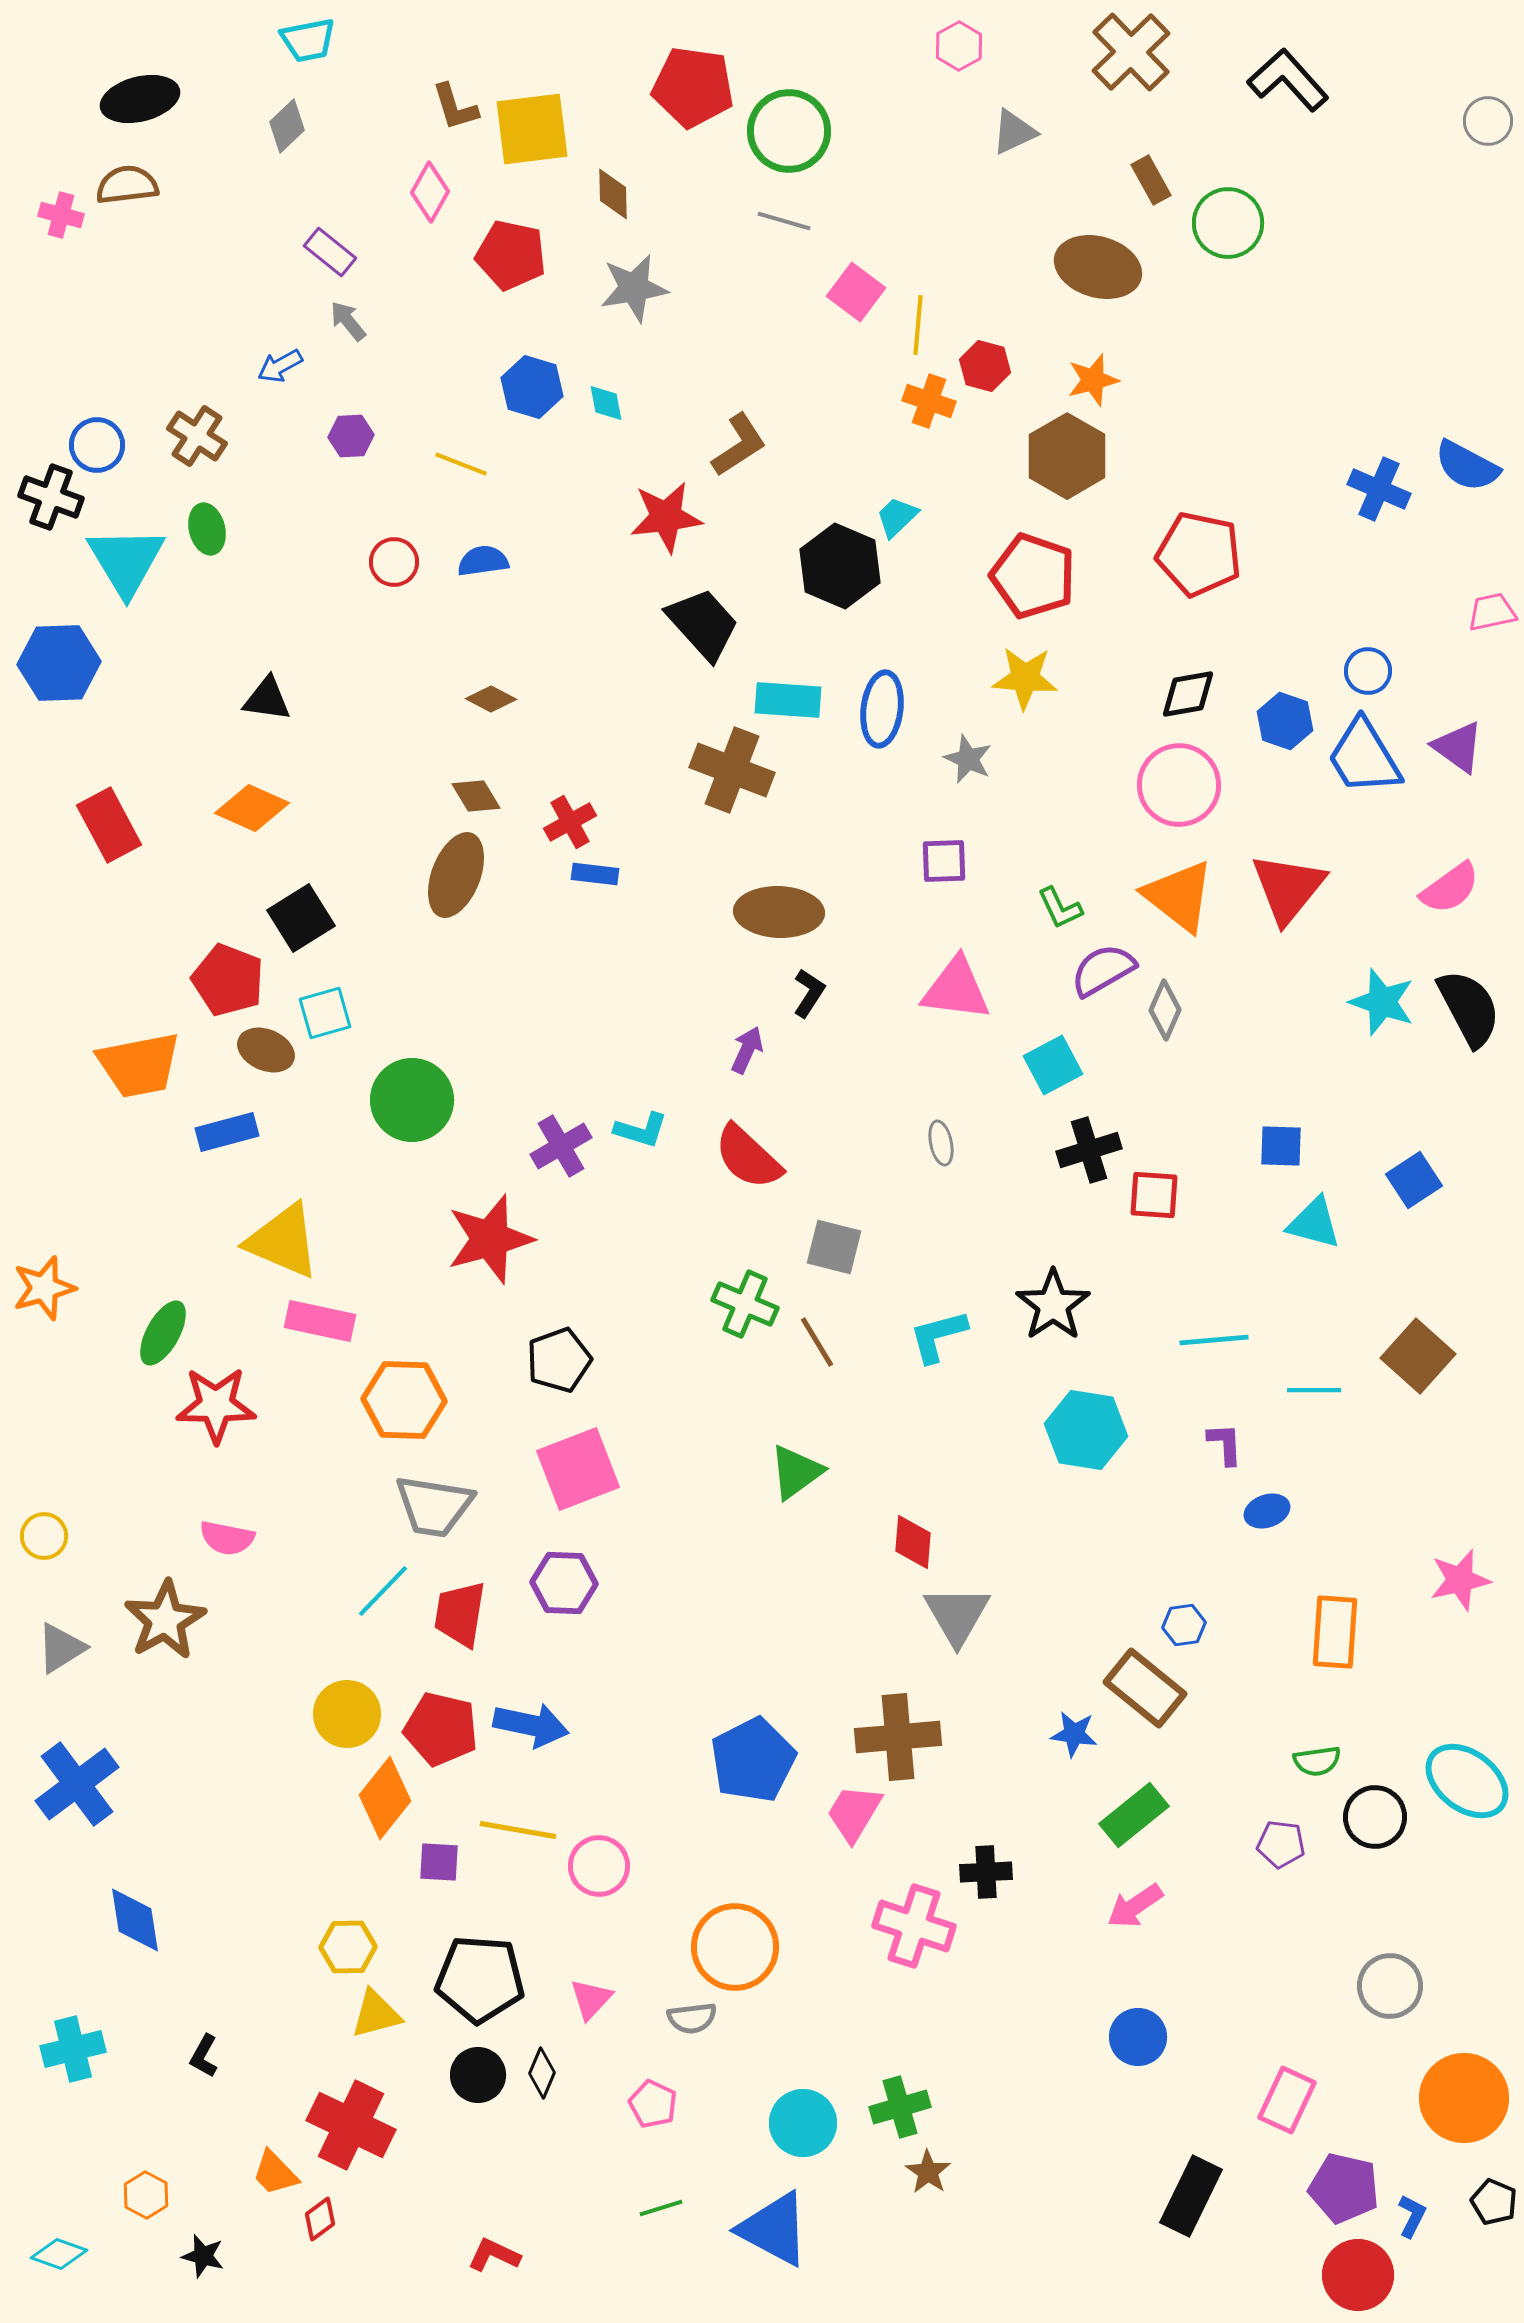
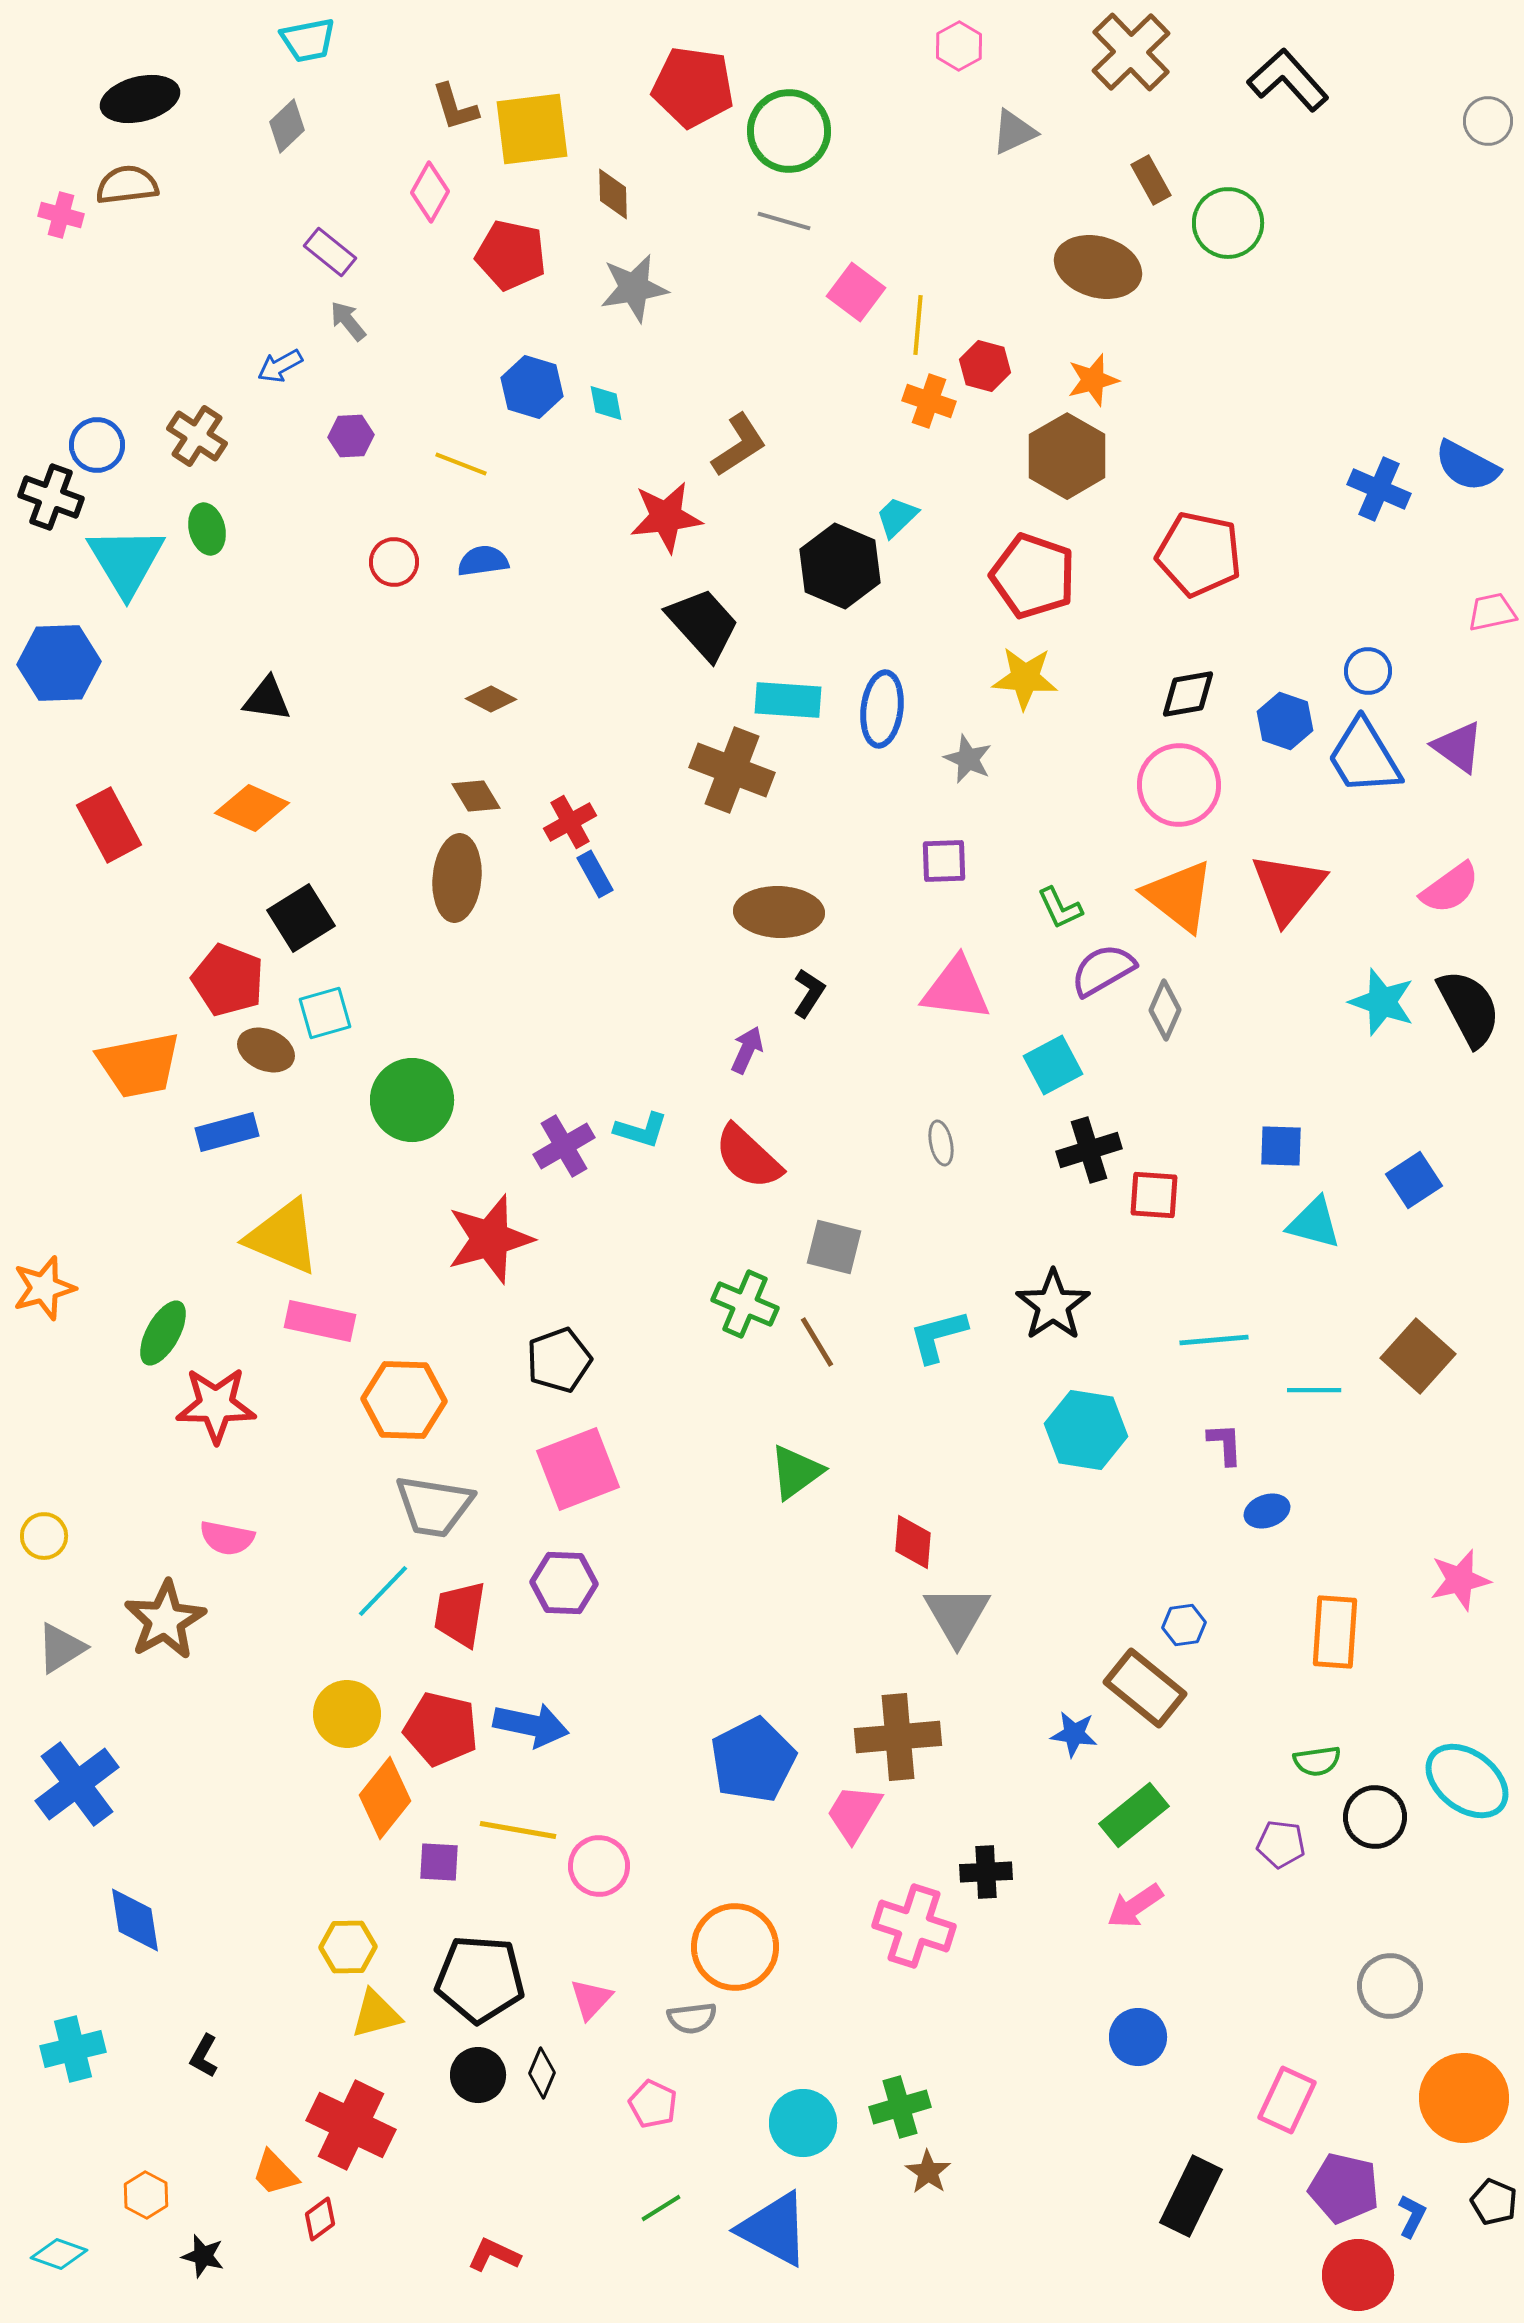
blue rectangle at (595, 874): rotated 54 degrees clockwise
brown ellipse at (456, 875): moved 1 px right, 3 px down; rotated 16 degrees counterclockwise
purple cross at (561, 1146): moved 3 px right
yellow triangle at (283, 1241): moved 4 px up
green line at (661, 2208): rotated 15 degrees counterclockwise
